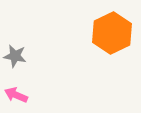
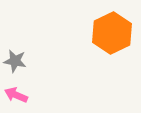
gray star: moved 5 px down
